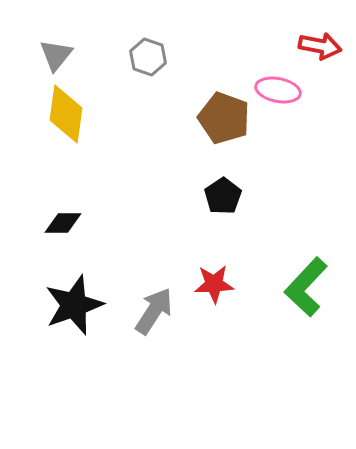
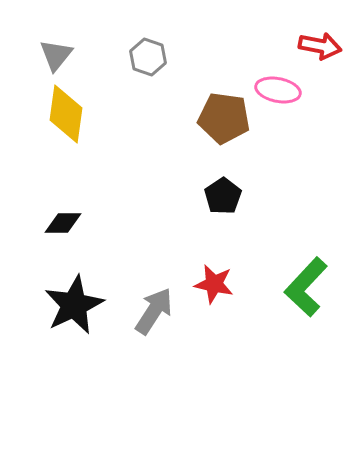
brown pentagon: rotated 12 degrees counterclockwise
red star: rotated 15 degrees clockwise
black star: rotated 6 degrees counterclockwise
